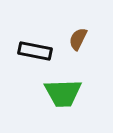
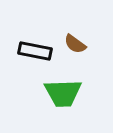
brown semicircle: moved 3 px left, 5 px down; rotated 80 degrees counterclockwise
